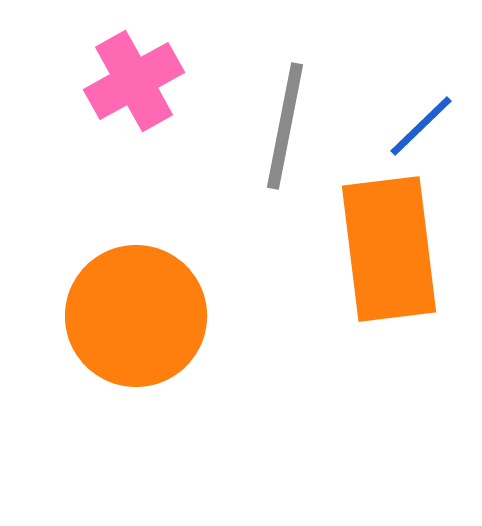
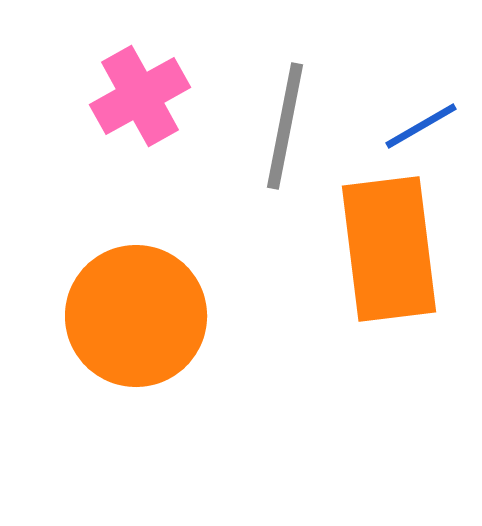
pink cross: moved 6 px right, 15 px down
blue line: rotated 14 degrees clockwise
